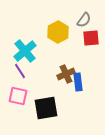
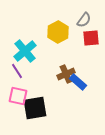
purple line: moved 3 px left
blue rectangle: rotated 42 degrees counterclockwise
black square: moved 11 px left
